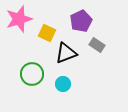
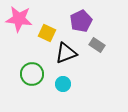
pink star: rotated 24 degrees clockwise
